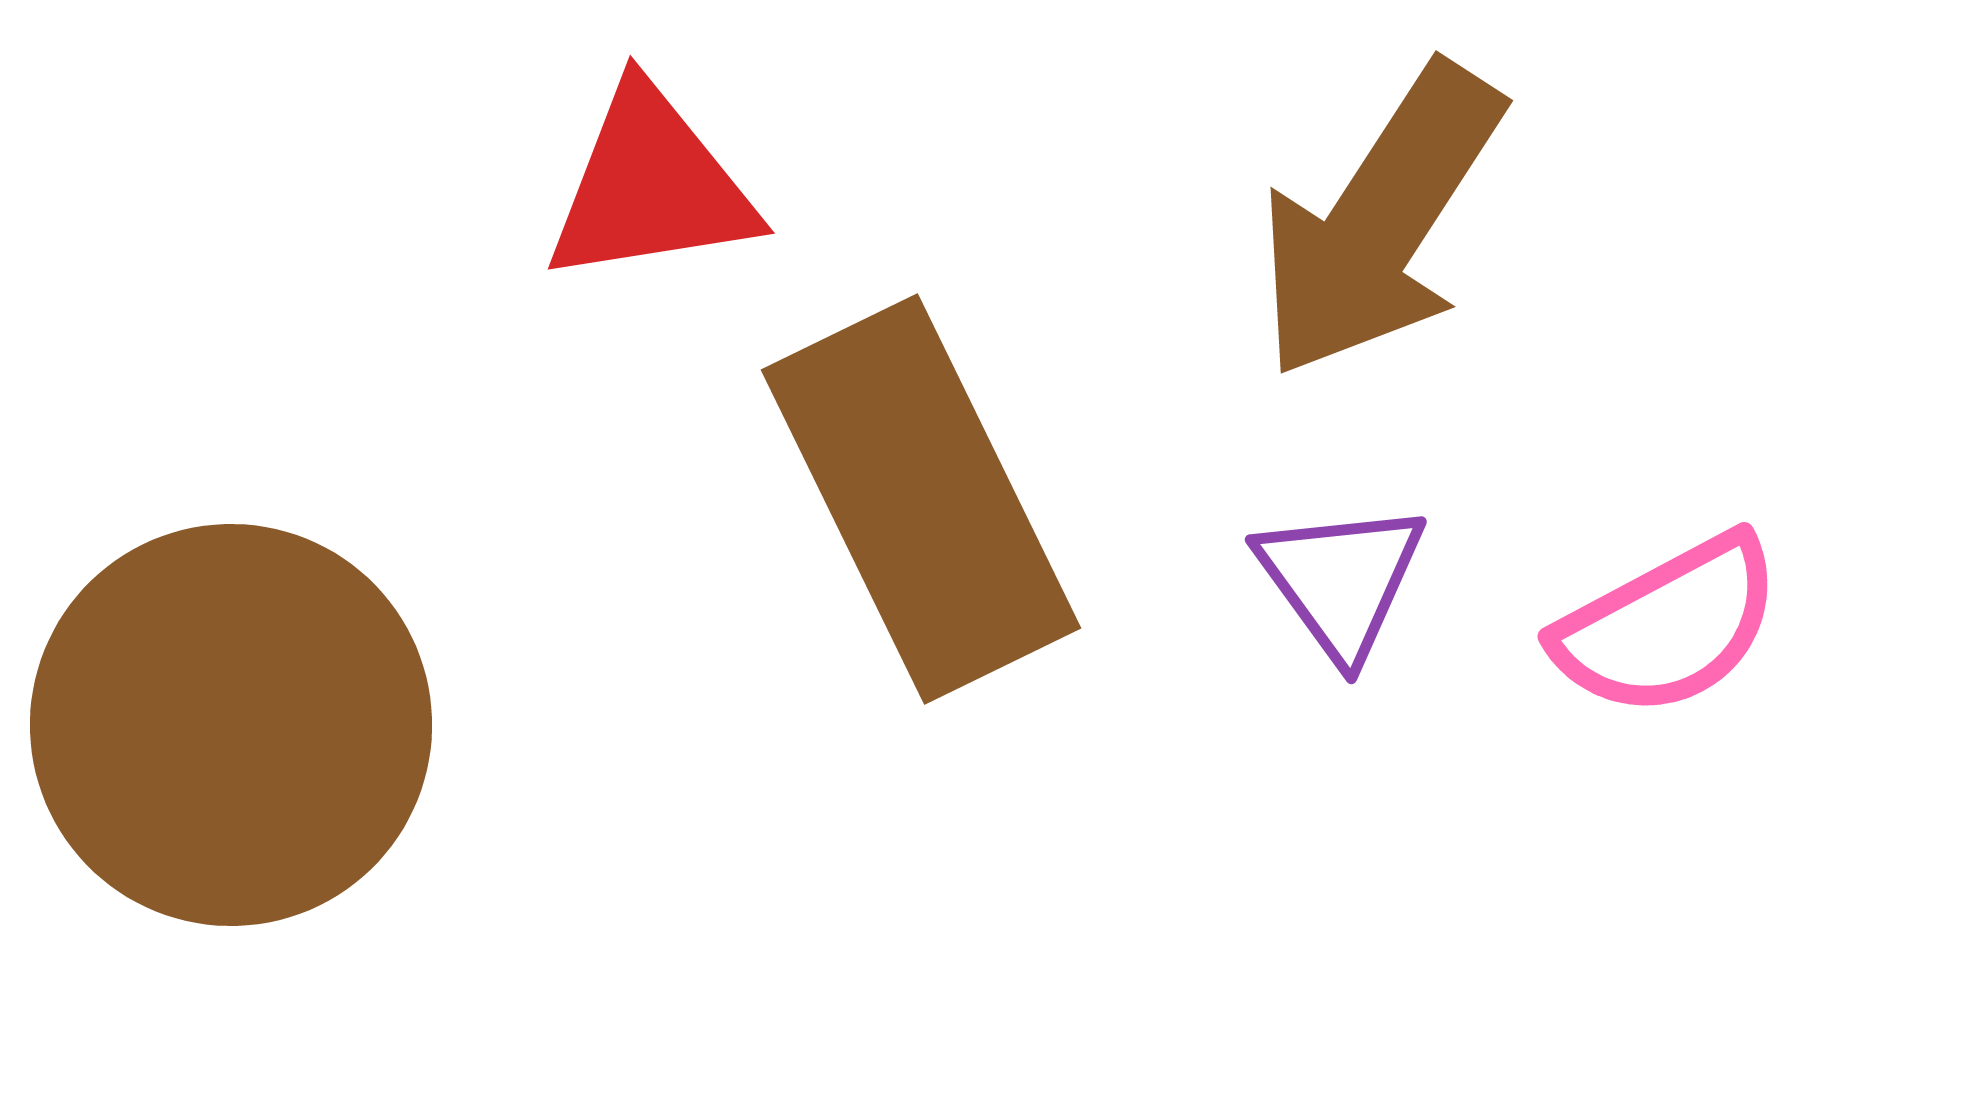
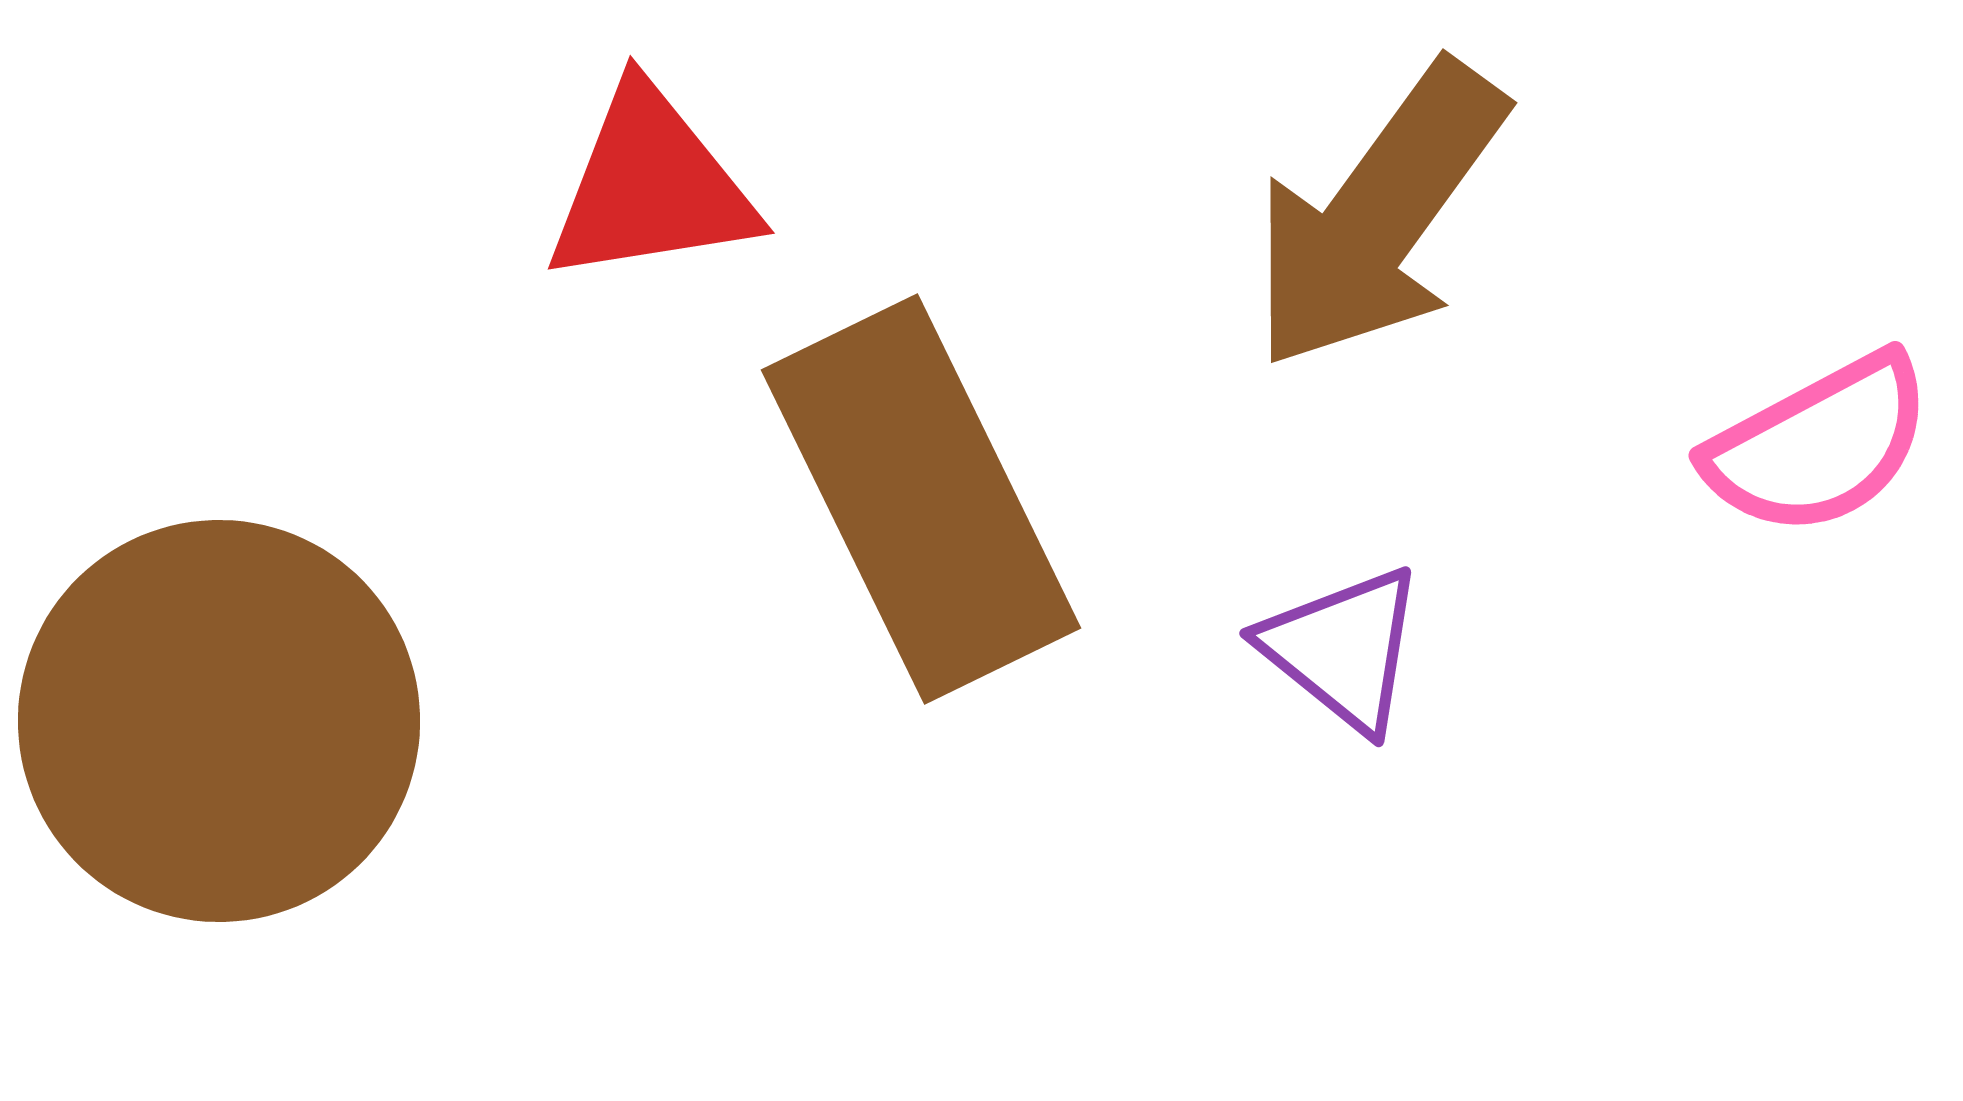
brown arrow: moved 2 px left, 5 px up; rotated 3 degrees clockwise
purple triangle: moved 2 px right, 69 px down; rotated 15 degrees counterclockwise
pink semicircle: moved 151 px right, 181 px up
brown circle: moved 12 px left, 4 px up
